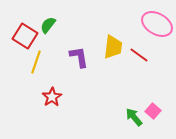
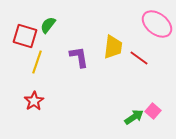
pink ellipse: rotated 8 degrees clockwise
red square: rotated 15 degrees counterclockwise
red line: moved 3 px down
yellow line: moved 1 px right
red star: moved 18 px left, 4 px down
green arrow: rotated 96 degrees clockwise
